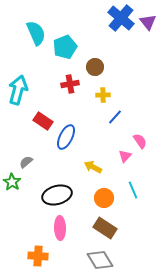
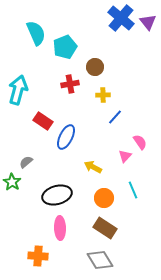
pink semicircle: moved 1 px down
